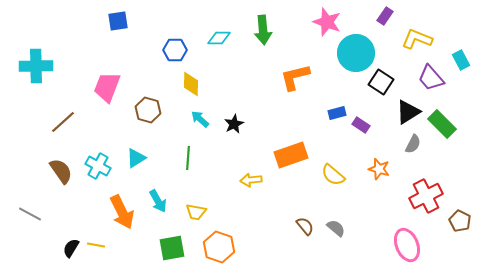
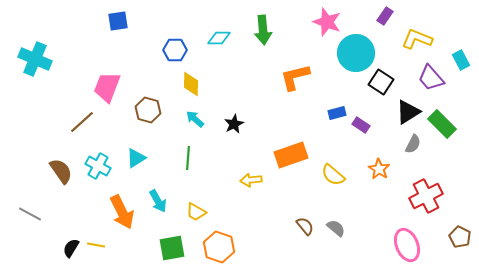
cyan cross at (36, 66): moved 1 px left, 7 px up; rotated 24 degrees clockwise
cyan arrow at (200, 119): moved 5 px left
brown line at (63, 122): moved 19 px right
orange star at (379, 169): rotated 15 degrees clockwise
yellow trapezoid at (196, 212): rotated 20 degrees clockwise
brown pentagon at (460, 221): moved 16 px down
